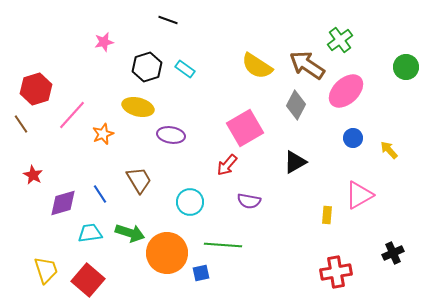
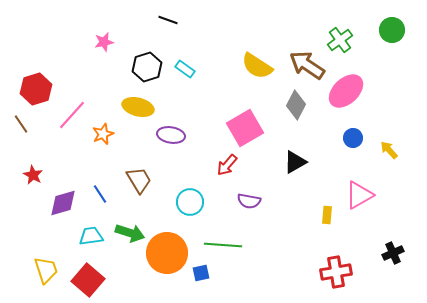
green circle: moved 14 px left, 37 px up
cyan trapezoid: moved 1 px right, 3 px down
